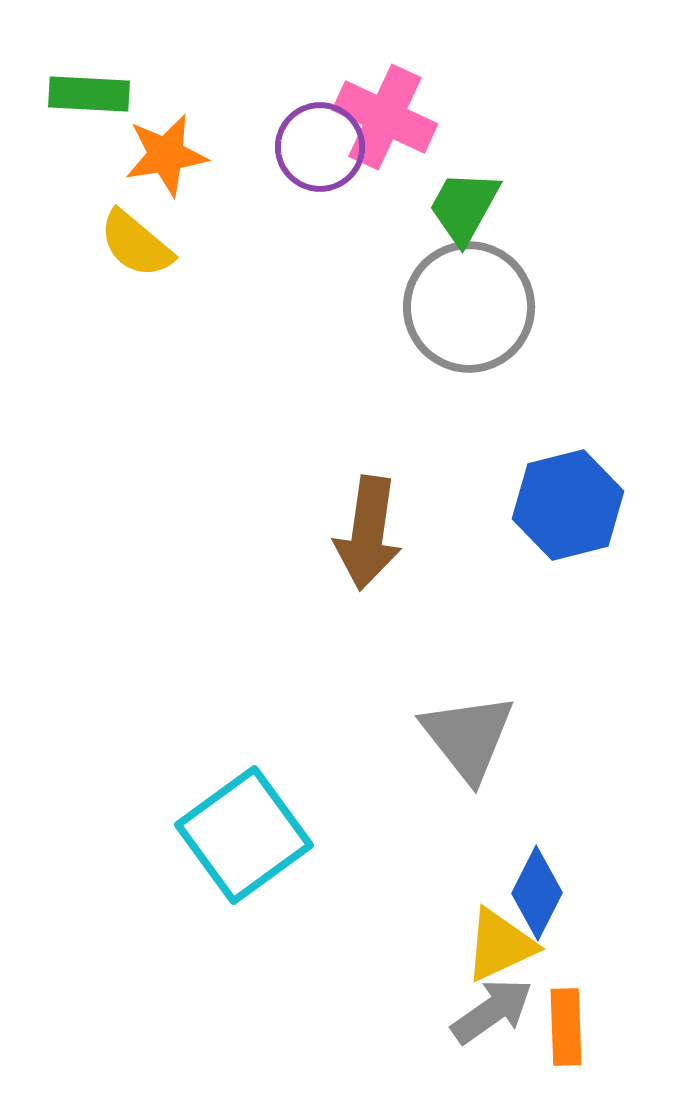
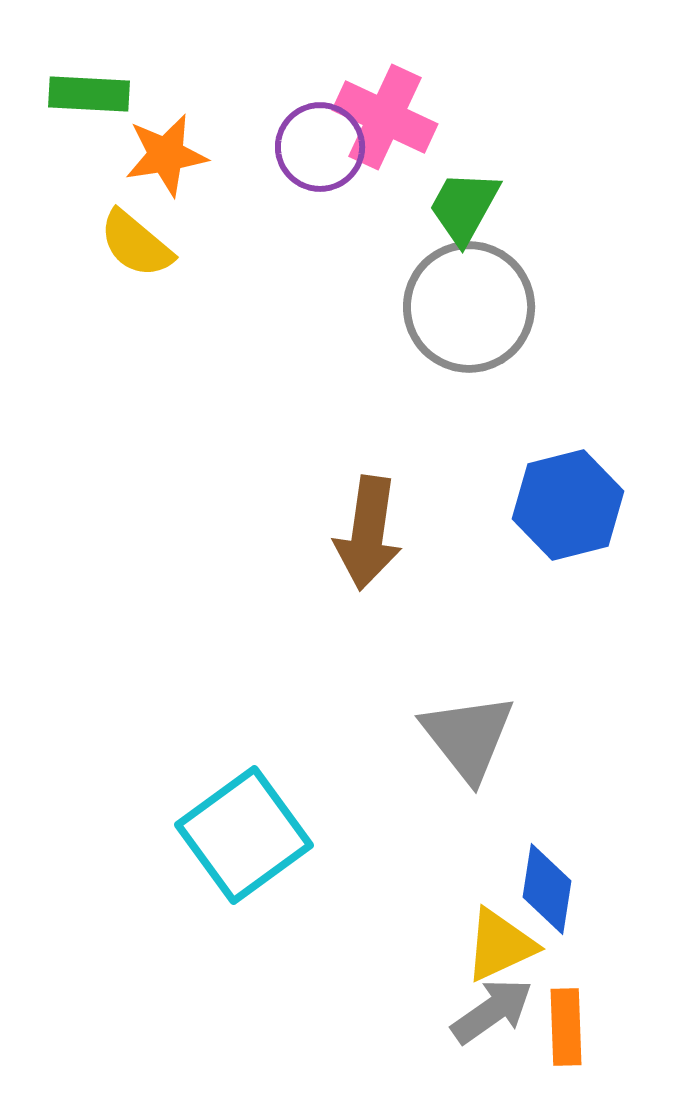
blue diamond: moved 10 px right, 4 px up; rotated 18 degrees counterclockwise
